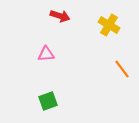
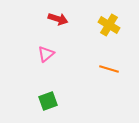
red arrow: moved 2 px left, 3 px down
pink triangle: rotated 36 degrees counterclockwise
orange line: moved 13 px left; rotated 36 degrees counterclockwise
